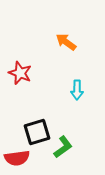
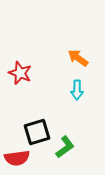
orange arrow: moved 12 px right, 16 px down
green L-shape: moved 2 px right
